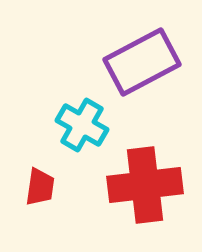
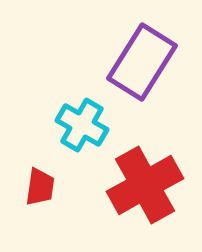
purple rectangle: rotated 30 degrees counterclockwise
red cross: rotated 22 degrees counterclockwise
